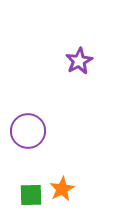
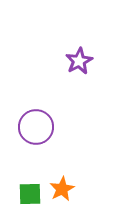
purple circle: moved 8 px right, 4 px up
green square: moved 1 px left, 1 px up
